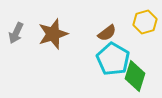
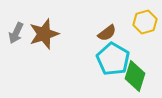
brown star: moved 9 px left
